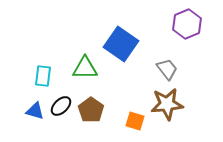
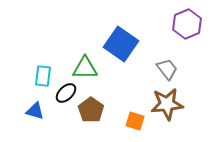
black ellipse: moved 5 px right, 13 px up
